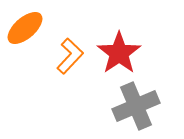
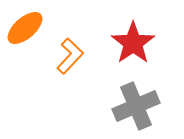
red star: moved 14 px right, 10 px up
